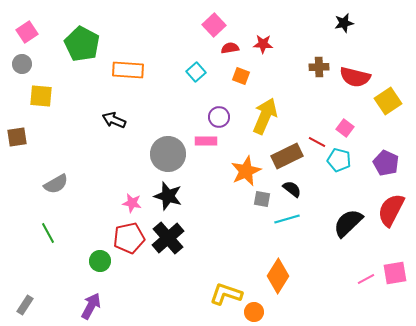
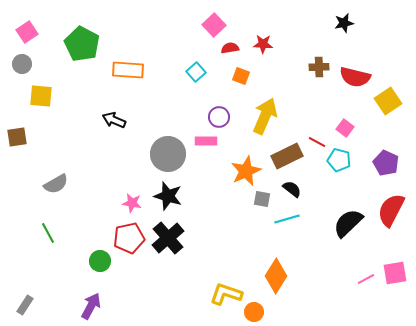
orange diamond at (278, 276): moved 2 px left
